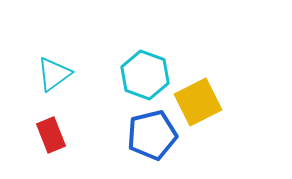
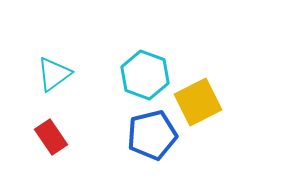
red rectangle: moved 2 px down; rotated 12 degrees counterclockwise
